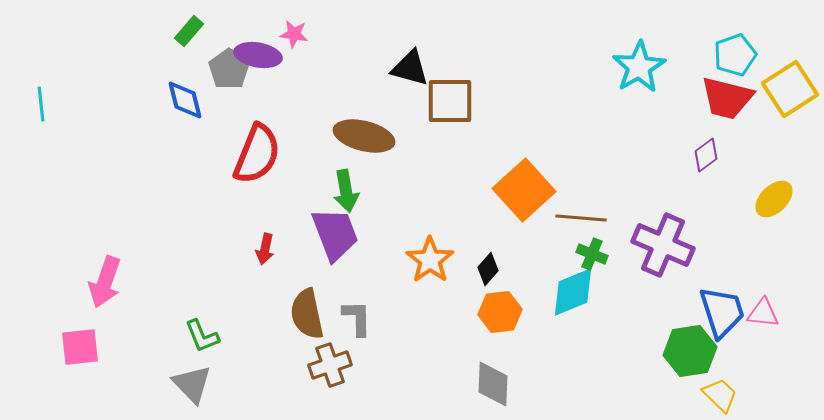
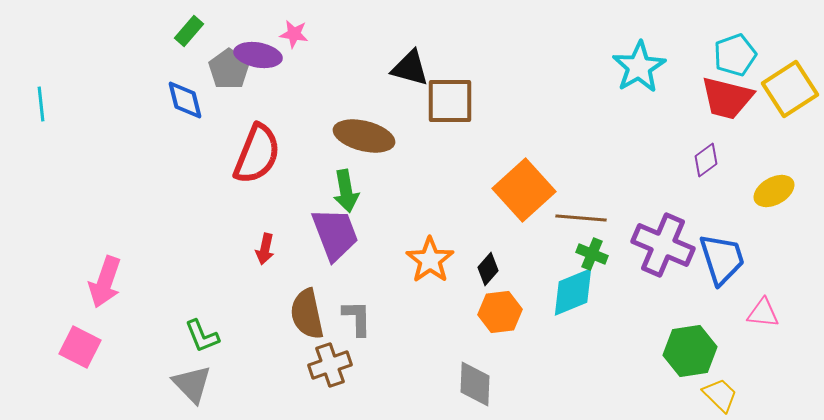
purple diamond: moved 5 px down
yellow ellipse: moved 8 px up; rotated 15 degrees clockwise
blue trapezoid: moved 53 px up
pink square: rotated 33 degrees clockwise
gray diamond: moved 18 px left
